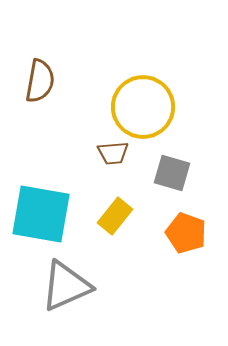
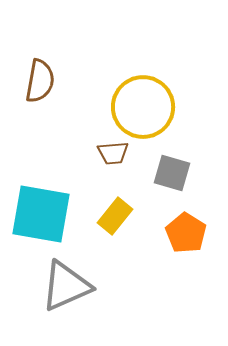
orange pentagon: rotated 12 degrees clockwise
